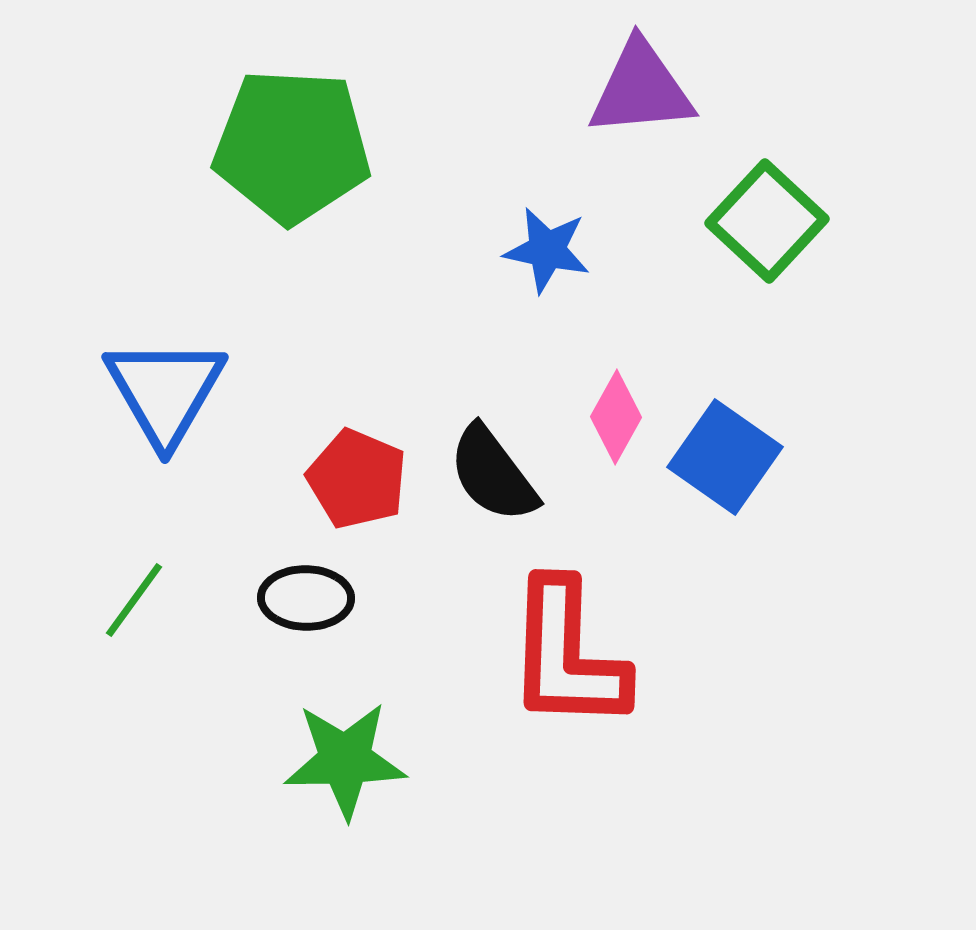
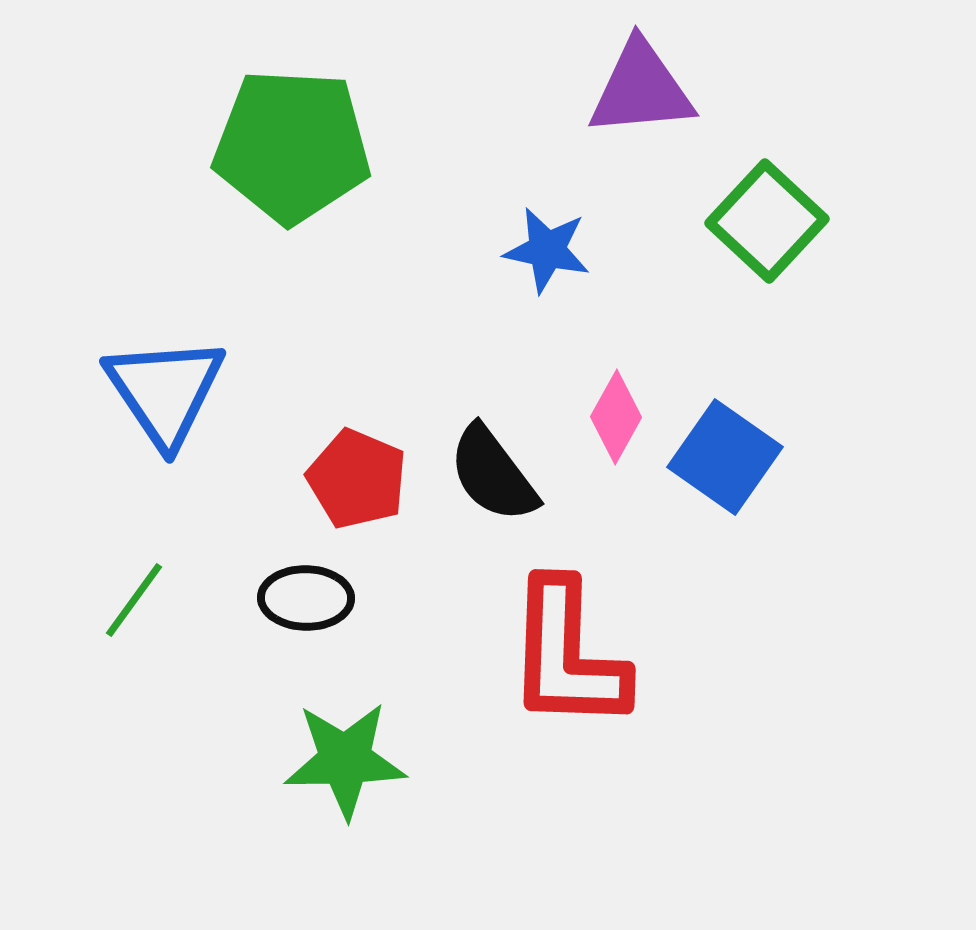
blue triangle: rotated 4 degrees counterclockwise
